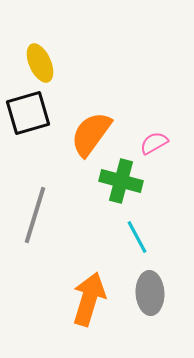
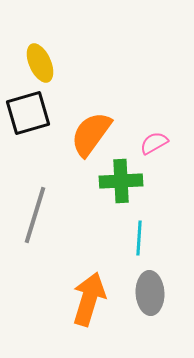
green cross: rotated 18 degrees counterclockwise
cyan line: moved 2 px right, 1 px down; rotated 32 degrees clockwise
